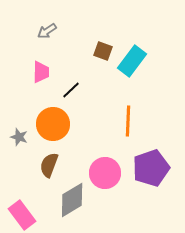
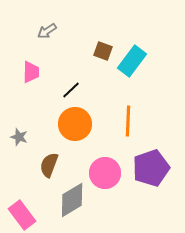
pink trapezoid: moved 10 px left
orange circle: moved 22 px right
